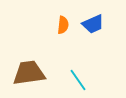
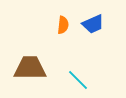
brown trapezoid: moved 1 px right, 5 px up; rotated 8 degrees clockwise
cyan line: rotated 10 degrees counterclockwise
